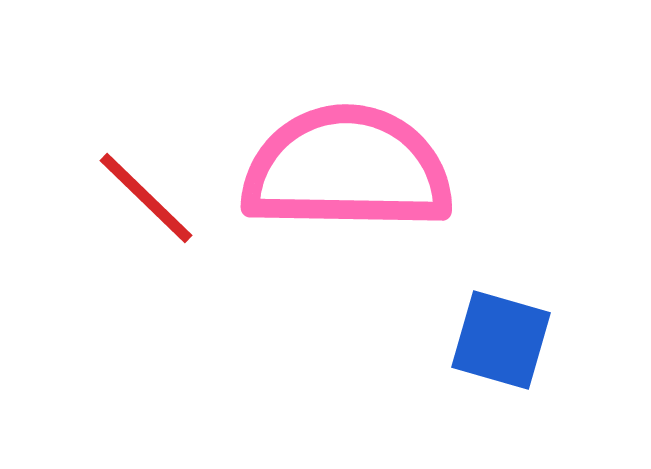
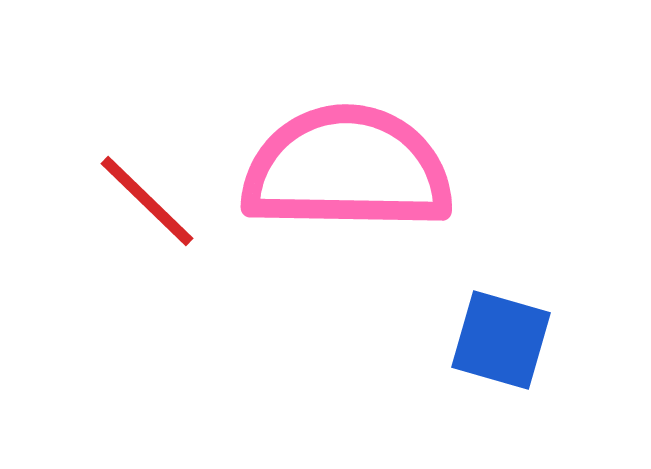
red line: moved 1 px right, 3 px down
